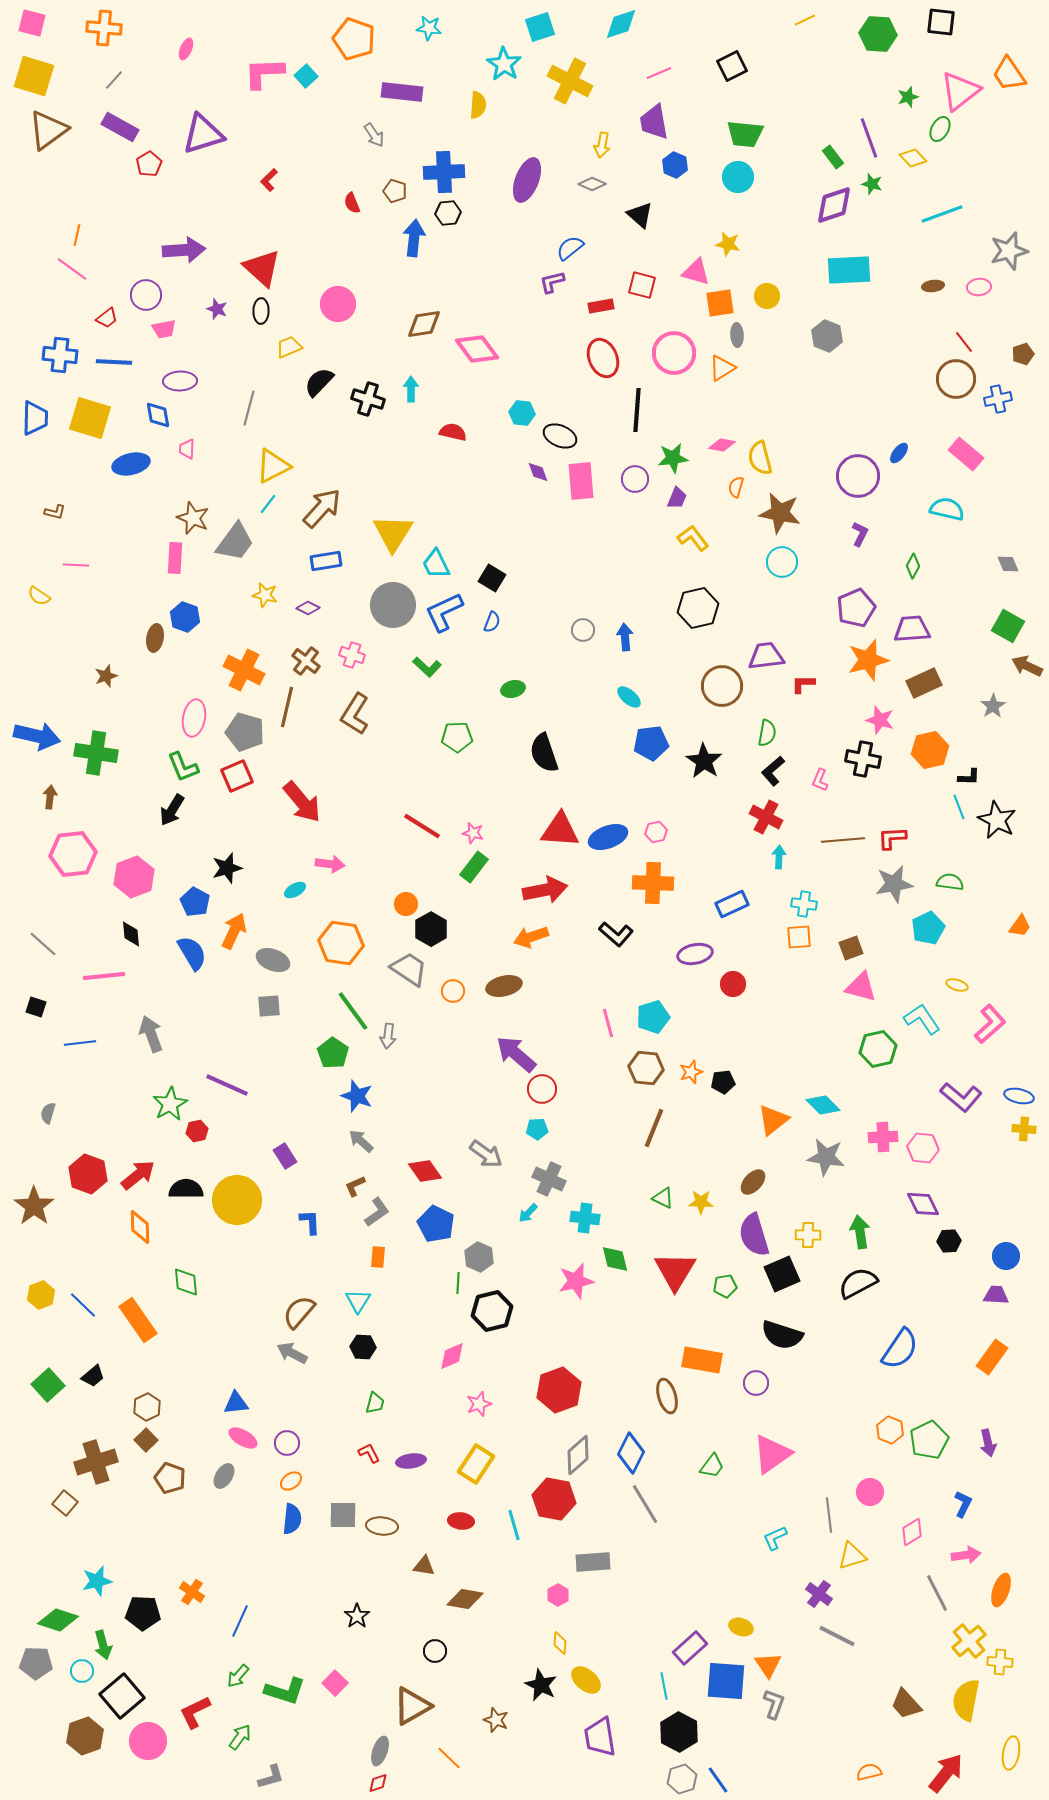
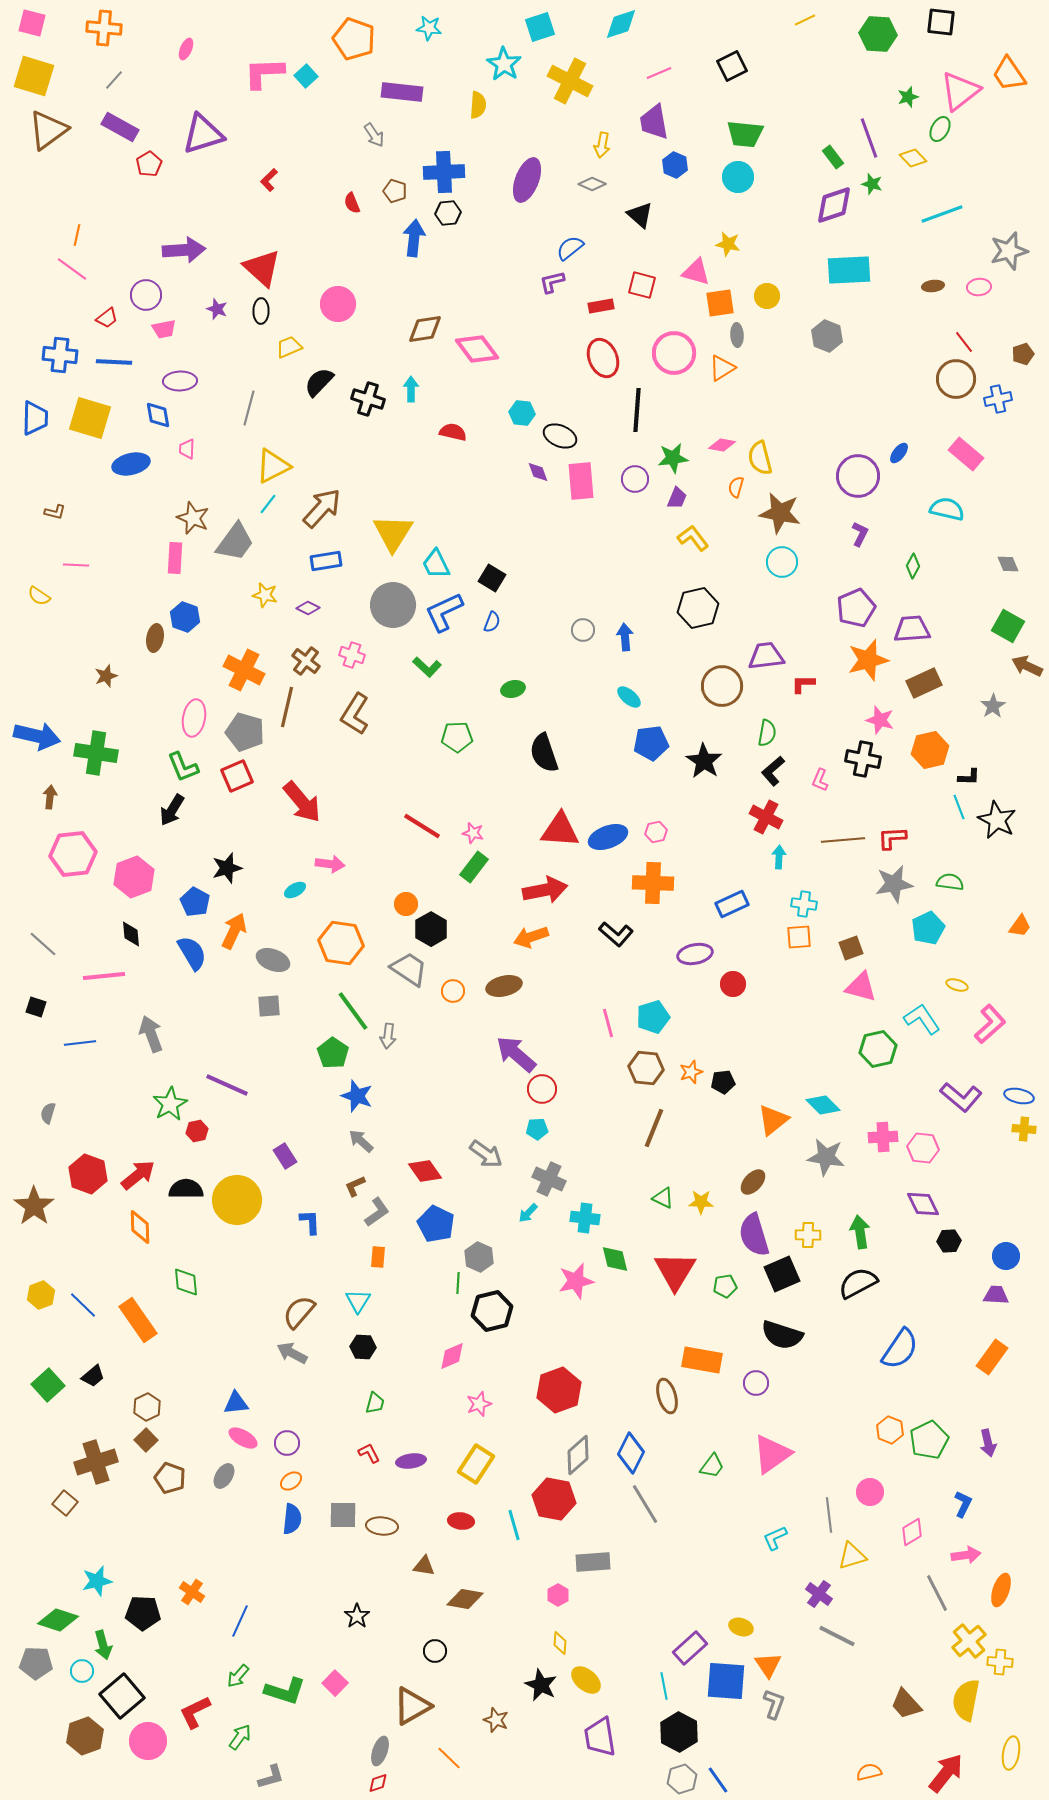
brown diamond at (424, 324): moved 1 px right, 5 px down
